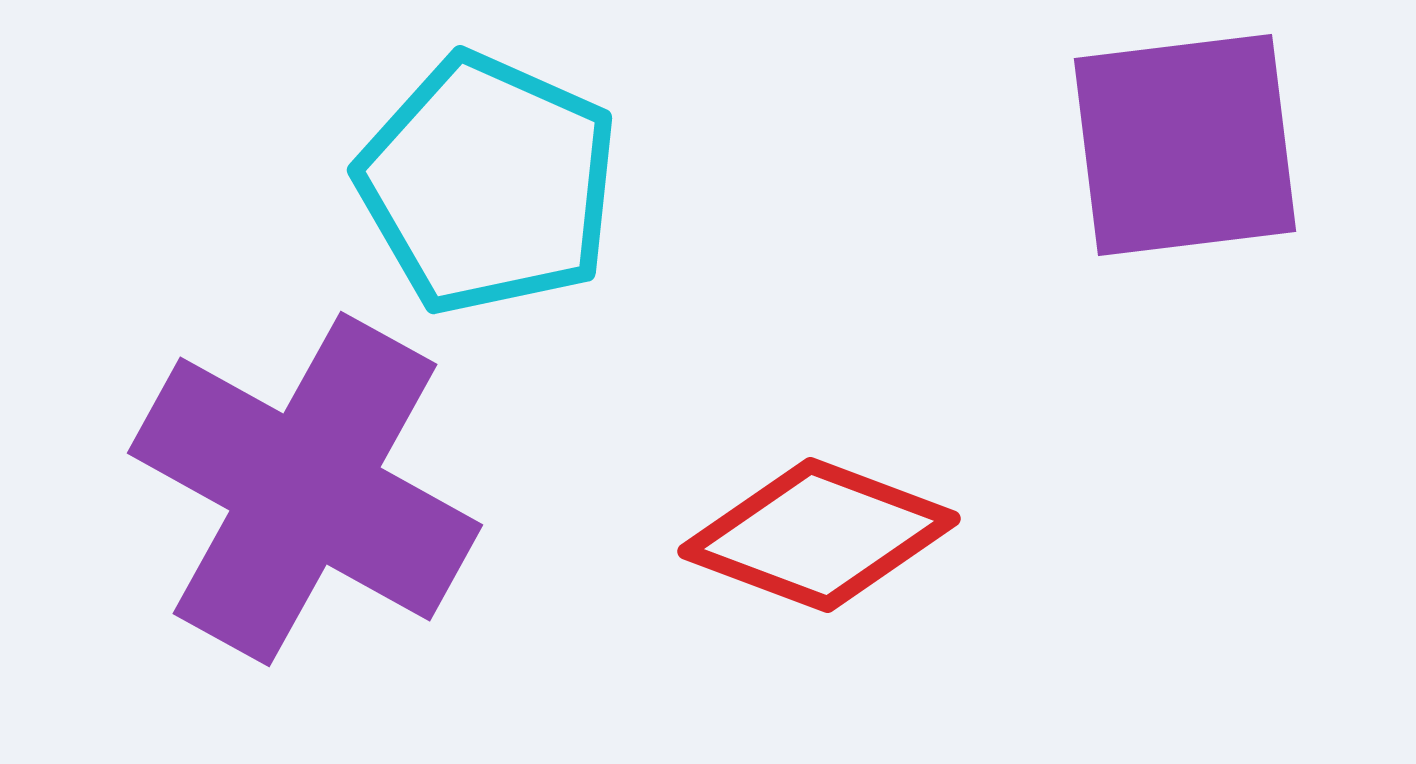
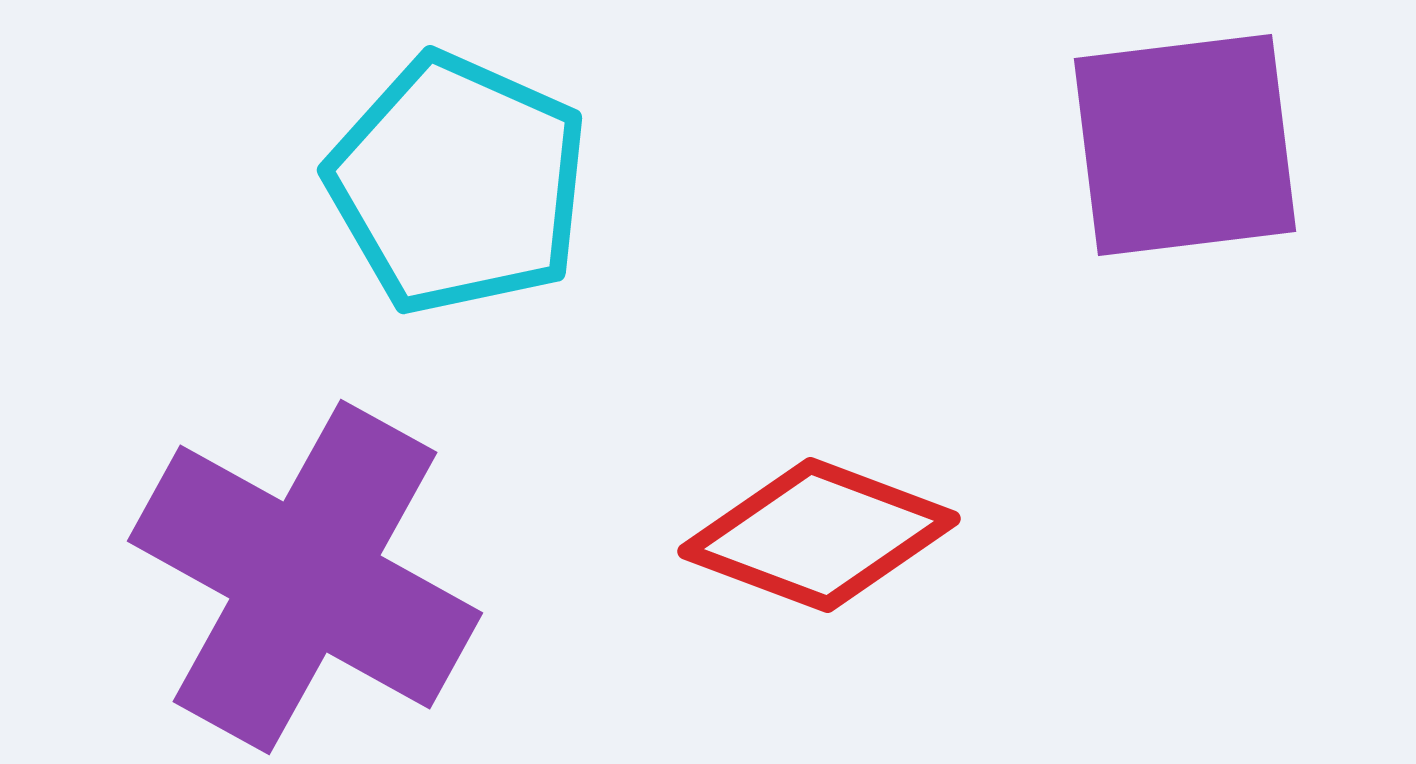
cyan pentagon: moved 30 px left
purple cross: moved 88 px down
